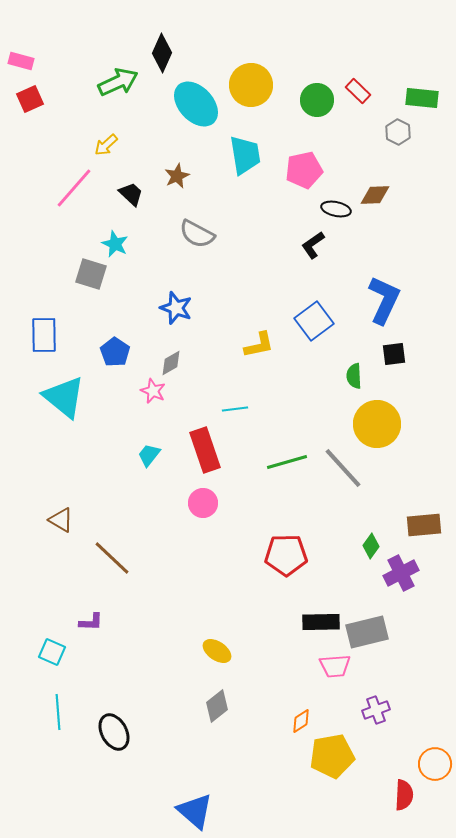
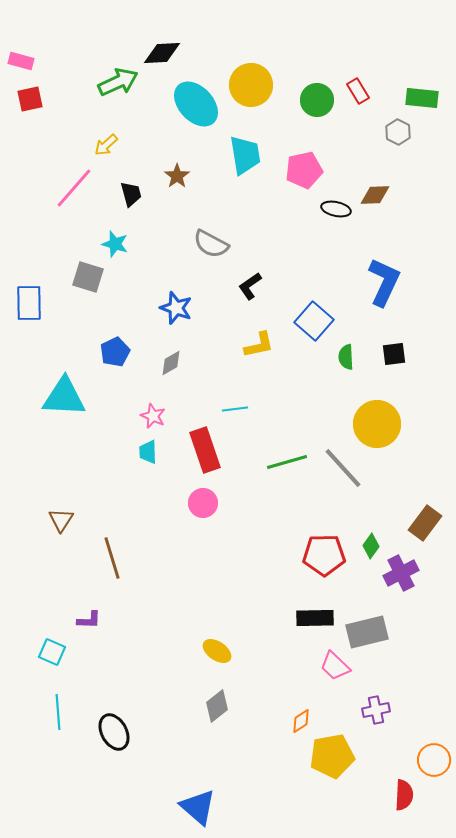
black diamond at (162, 53): rotated 63 degrees clockwise
red rectangle at (358, 91): rotated 15 degrees clockwise
red square at (30, 99): rotated 12 degrees clockwise
brown star at (177, 176): rotated 10 degrees counterclockwise
black trapezoid at (131, 194): rotated 32 degrees clockwise
gray semicircle at (197, 234): moved 14 px right, 10 px down
cyan star at (115, 244): rotated 8 degrees counterclockwise
black L-shape at (313, 245): moved 63 px left, 41 px down
gray square at (91, 274): moved 3 px left, 3 px down
blue L-shape at (384, 300): moved 18 px up
blue square at (314, 321): rotated 12 degrees counterclockwise
blue rectangle at (44, 335): moved 15 px left, 32 px up
blue pentagon at (115, 352): rotated 12 degrees clockwise
green semicircle at (354, 376): moved 8 px left, 19 px up
pink star at (153, 391): moved 25 px down
cyan triangle at (64, 397): rotated 36 degrees counterclockwise
cyan trapezoid at (149, 455): moved 1 px left, 3 px up; rotated 40 degrees counterclockwise
brown triangle at (61, 520): rotated 32 degrees clockwise
brown rectangle at (424, 525): moved 1 px right, 2 px up; rotated 48 degrees counterclockwise
red pentagon at (286, 555): moved 38 px right
brown line at (112, 558): rotated 30 degrees clockwise
purple L-shape at (91, 622): moved 2 px left, 2 px up
black rectangle at (321, 622): moved 6 px left, 4 px up
pink trapezoid at (335, 666): rotated 48 degrees clockwise
purple cross at (376, 710): rotated 8 degrees clockwise
orange circle at (435, 764): moved 1 px left, 4 px up
blue triangle at (195, 811): moved 3 px right, 4 px up
